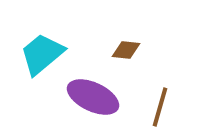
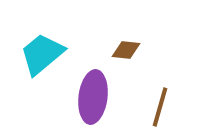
purple ellipse: rotated 72 degrees clockwise
